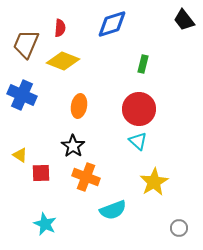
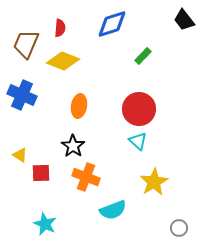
green rectangle: moved 8 px up; rotated 30 degrees clockwise
